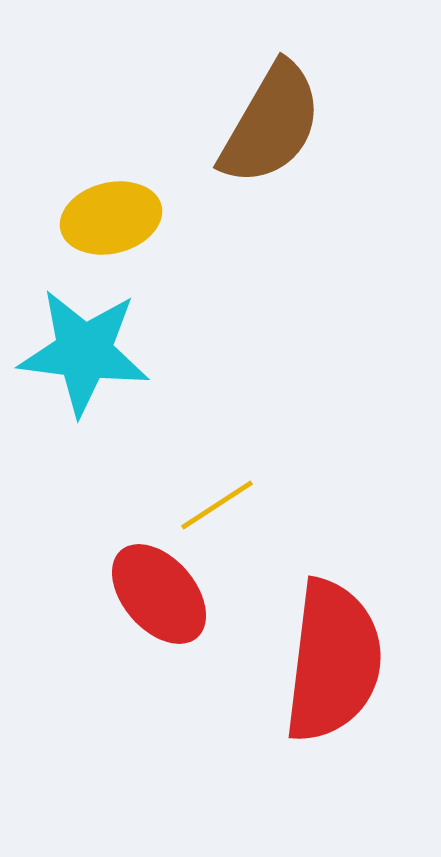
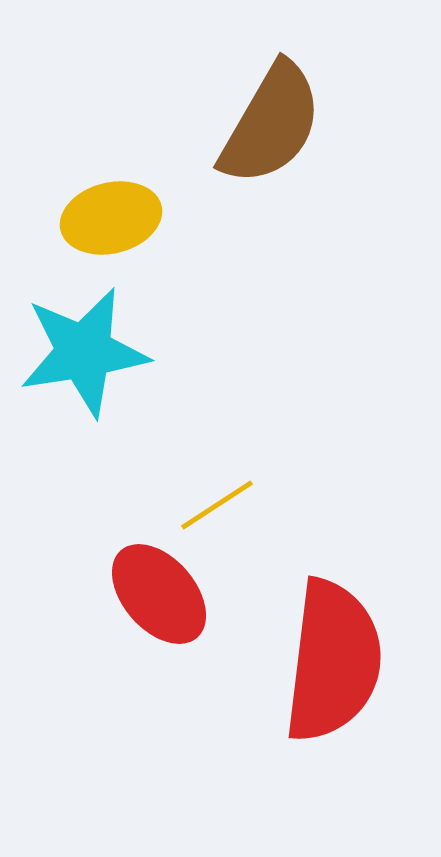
cyan star: rotated 16 degrees counterclockwise
